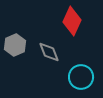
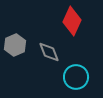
cyan circle: moved 5 px left
